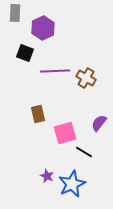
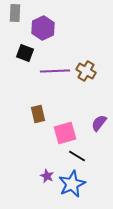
brown cross: moved 7 px up
black line: moved 7 px left, 4 px down
